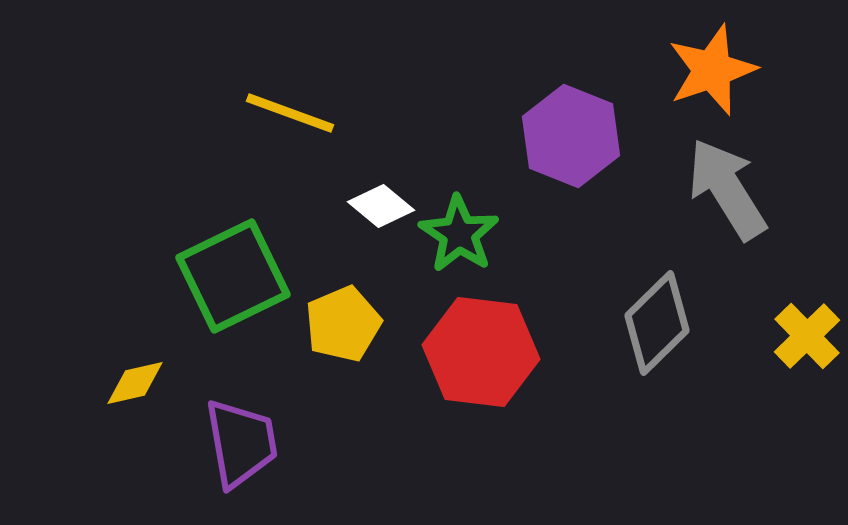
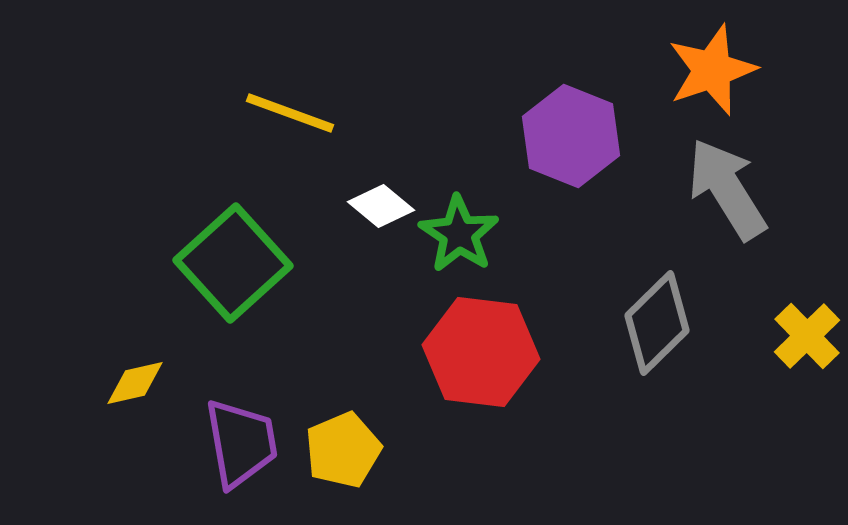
green square: moved 13 px up; rotated 16 degrees counterclockwise
yellow pentagon: moved 126 px down
